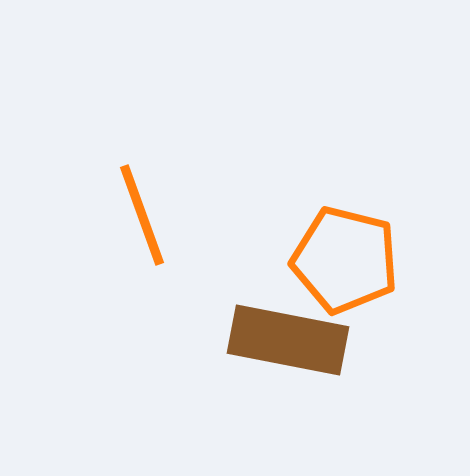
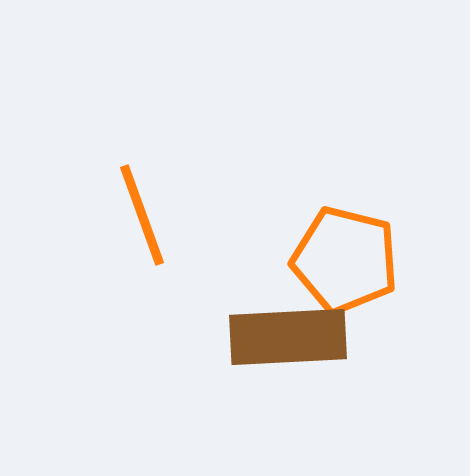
brown rectangle: moved 3 px up; rotated 14 degrees counterclockwise
